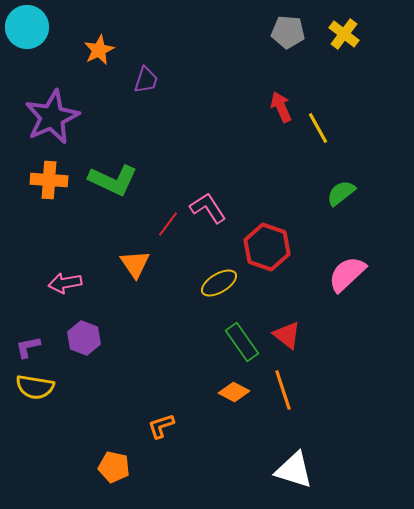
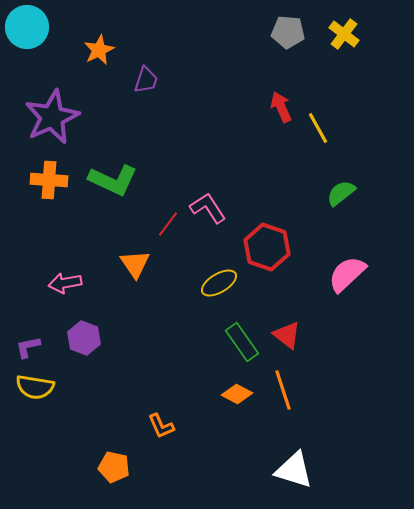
orange diamond: moved 3 px right, 2 px down
orange L-shape: rotated 96 degrees counterclockwise
